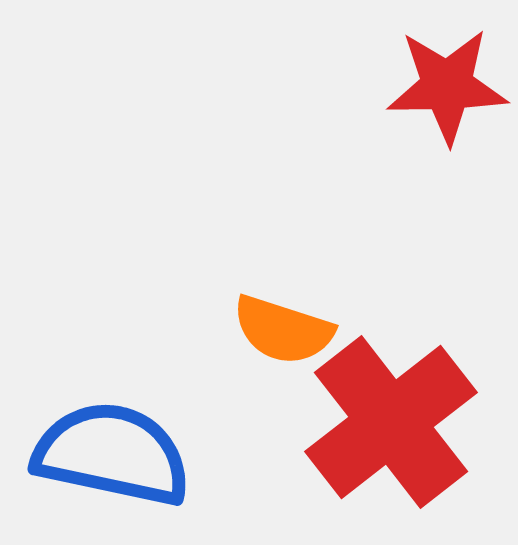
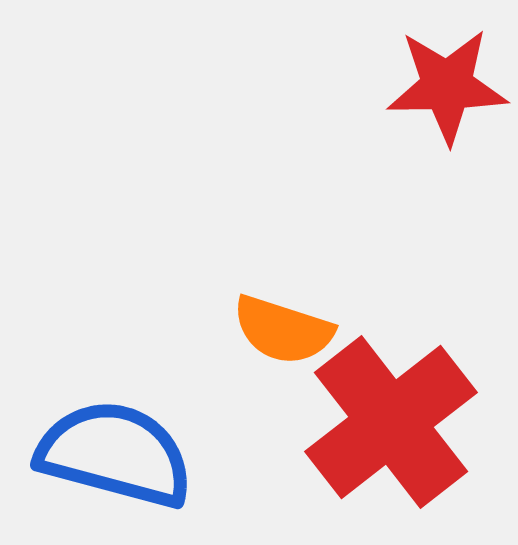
blue semicircle: moved 3 px right; rotated 3 degrees clockwise
